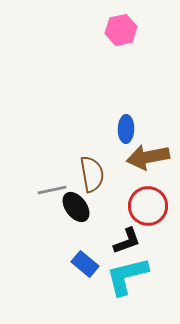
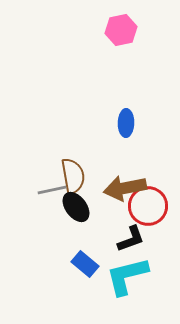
blue ellipse: moved 6 px up
brown arrow: moved 23 px left, 31 px down
brown semicircle: moved 19 px left, 2 px down
black L-shape: moved 4 px right, 2 px up
